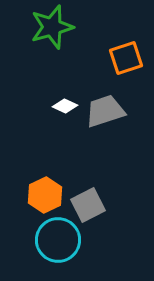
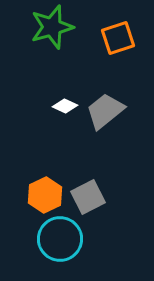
orange square: moved 8 px left, 20 px up
gray trapezoid: rotated 21 degrees counterclockwise
gray square: moved 8 px up
cyan circle: moved 2 px right, 1 px up
